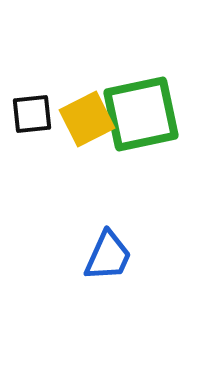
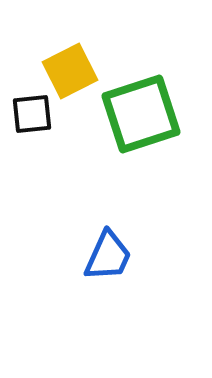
green square: rotated 6 degrees counterclockwise
yellow square: moved 17 px left, 48 px up
